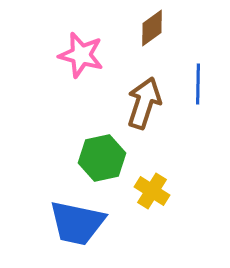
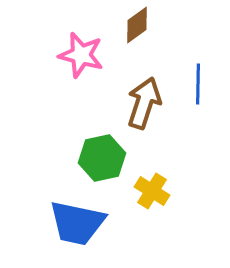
brown diamond: moved 15 px left, 3 px up
